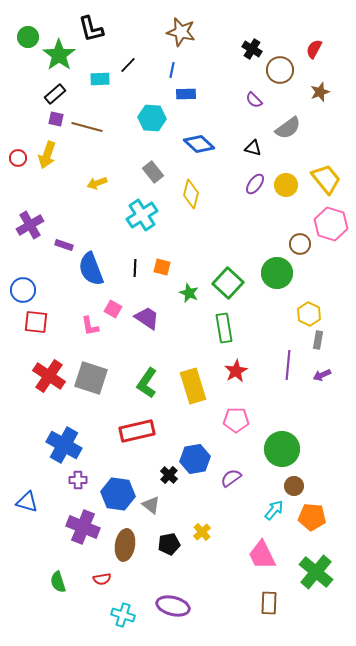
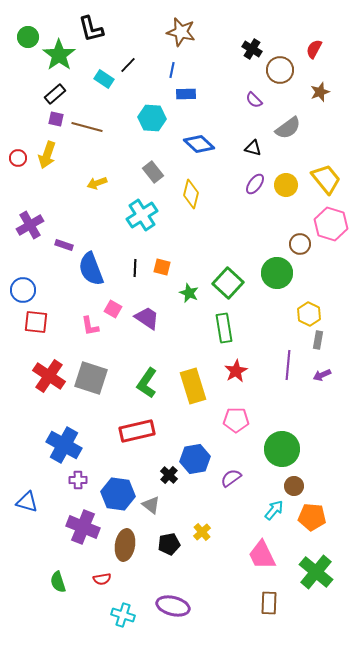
cyan rectangle at (100, 79): moved 4 px right; rotated 36 degrees clockwise
